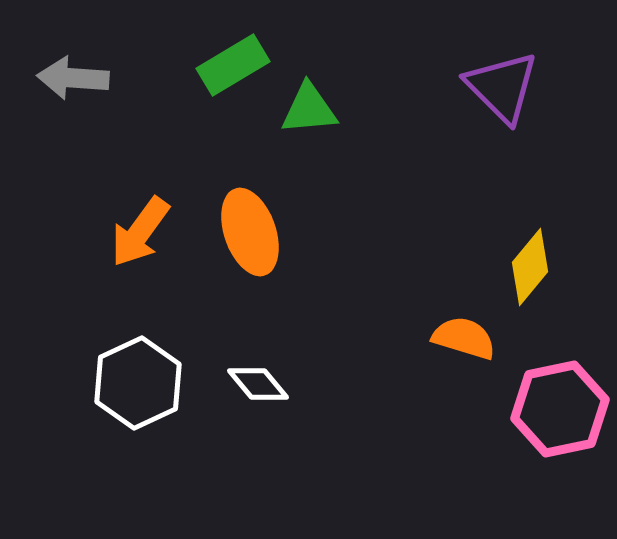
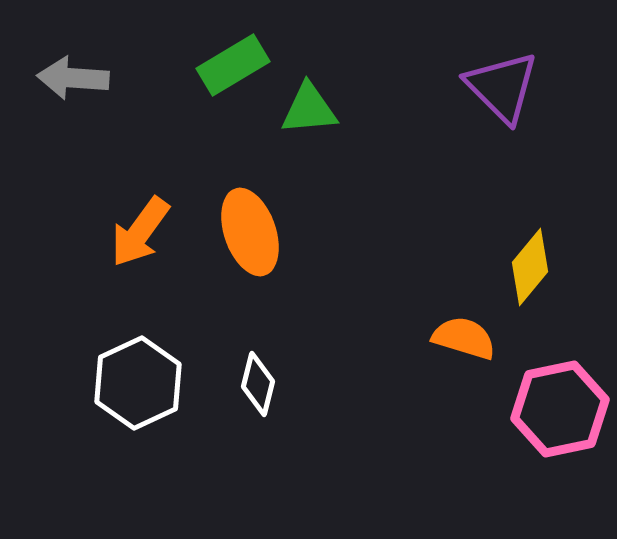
white diamond: rotated 54 degrees clockwise
